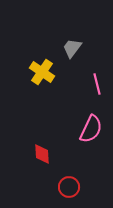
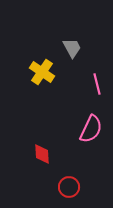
gray trapezoid: rotated 115 degrees clockwise
